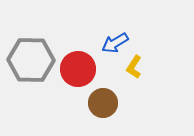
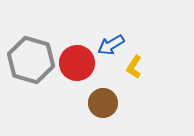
blue arrow: moved 4 px left, 2 px down
gray hexagon: rotated 15 degrees clockwise
red circle: moved 1 px left, 6 px up
